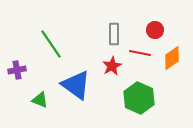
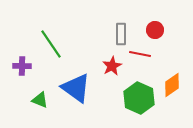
gray rectangle: moved 7 px right
red line: moved 1 px down
orange diamond: moved 27 px down
purple cross: moved 5 px right, 4 px up; rotated 12 degrees clockwise
blue triangle: moved 3 px down
